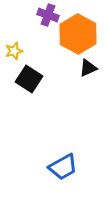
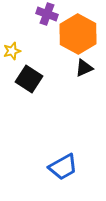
purple cross: moved 1 px left, 1 px up
yellow star: moved 2 px left
black triangle: moved 4 px left
